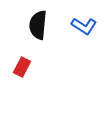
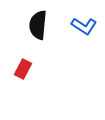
red rectangle: moved 1 px right, 2 px down
